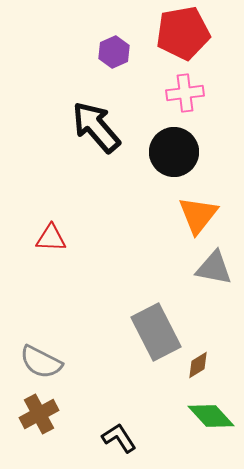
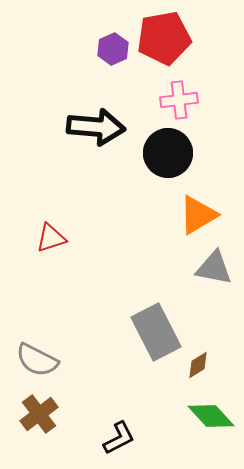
red pentagon: moved 19 px left, 5 px down
purple hexagon: moved 1 px left, 3 px up
pink cross: moved 6 px left, 7 px down
black arrow: rotated 136 degrees clockwise
black circle: moved 6 px left, 1 px down
orange triangle: rotated 21 degrees clockwise
red triangle: rotated 20 degrees counterclockwise
gray semicircle: moved 4 px left, 2 px up
brown cross: rotated 9 degrees counterclockwise
black L-shape: rotated 96 degrees clockwise
